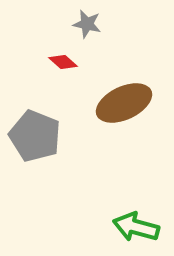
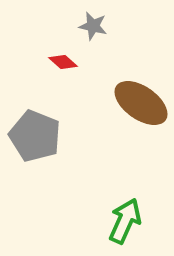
gray star: moved 6 px right, 2 px down
brown ellipse: moved 17 px right; rotated 60 degrees clockwise
green arrow: moved 11 px left, 6 px up; rotated 99 degrees clockwise
